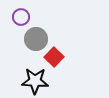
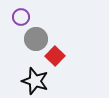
red square: moved 1 px right, 1 px up
black star: rotated 16 degrees clockwise
